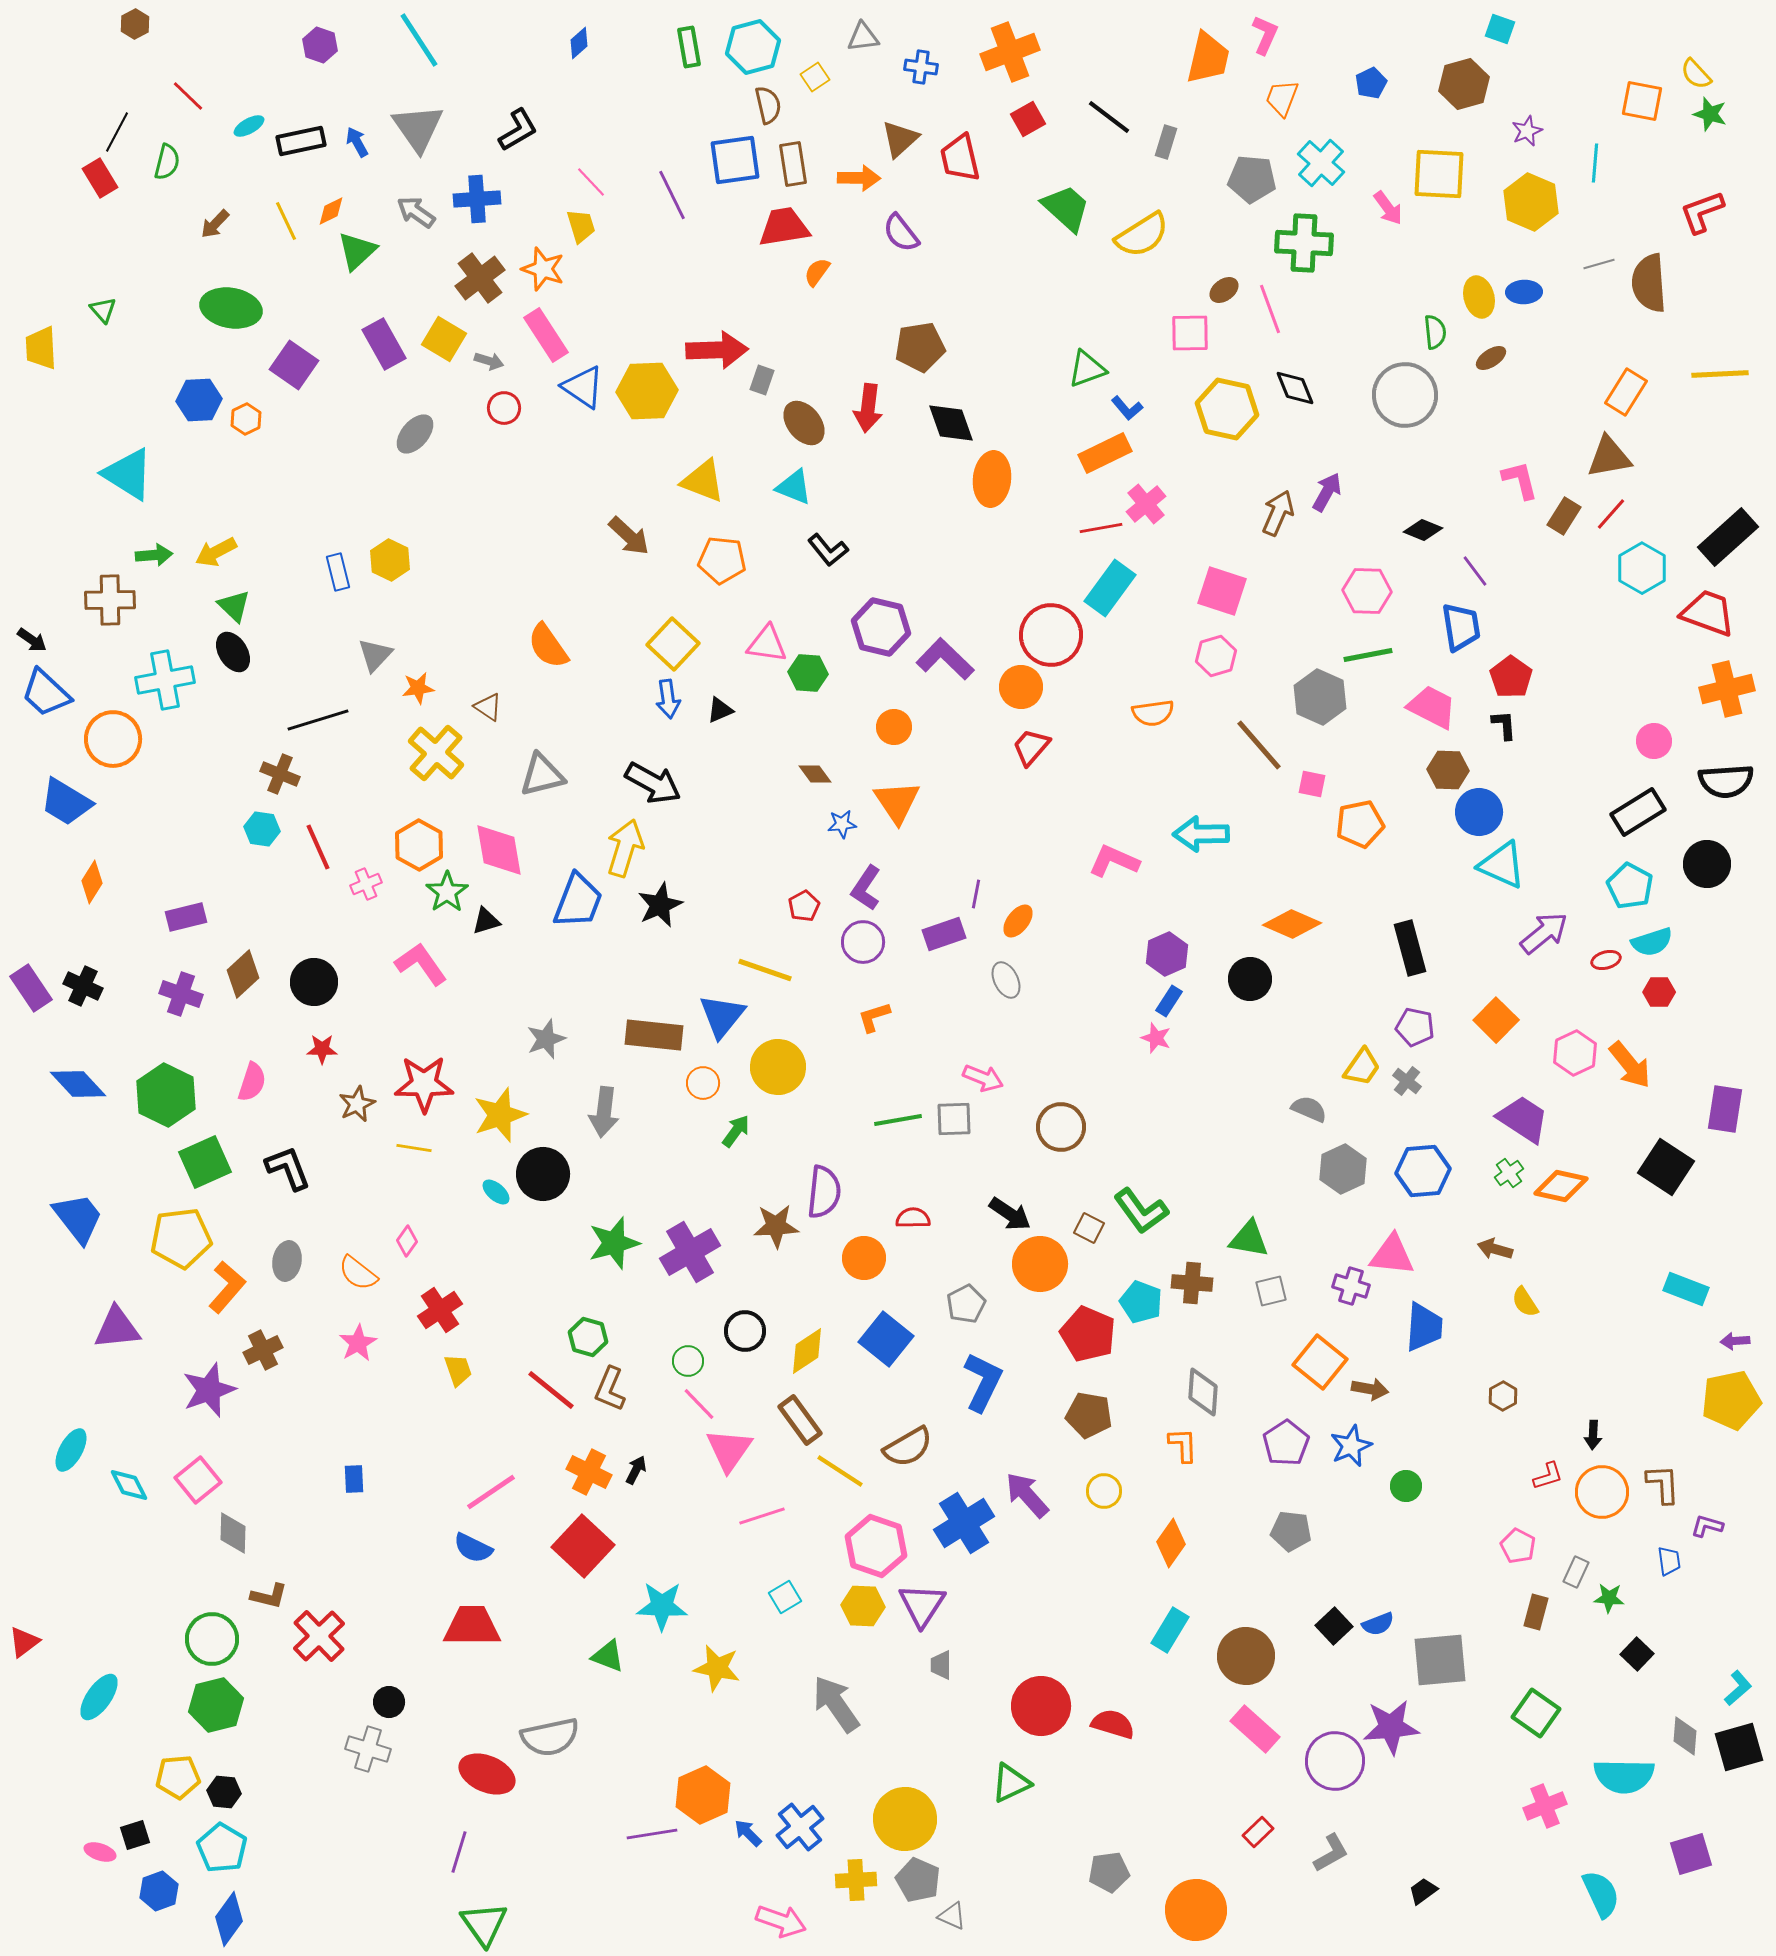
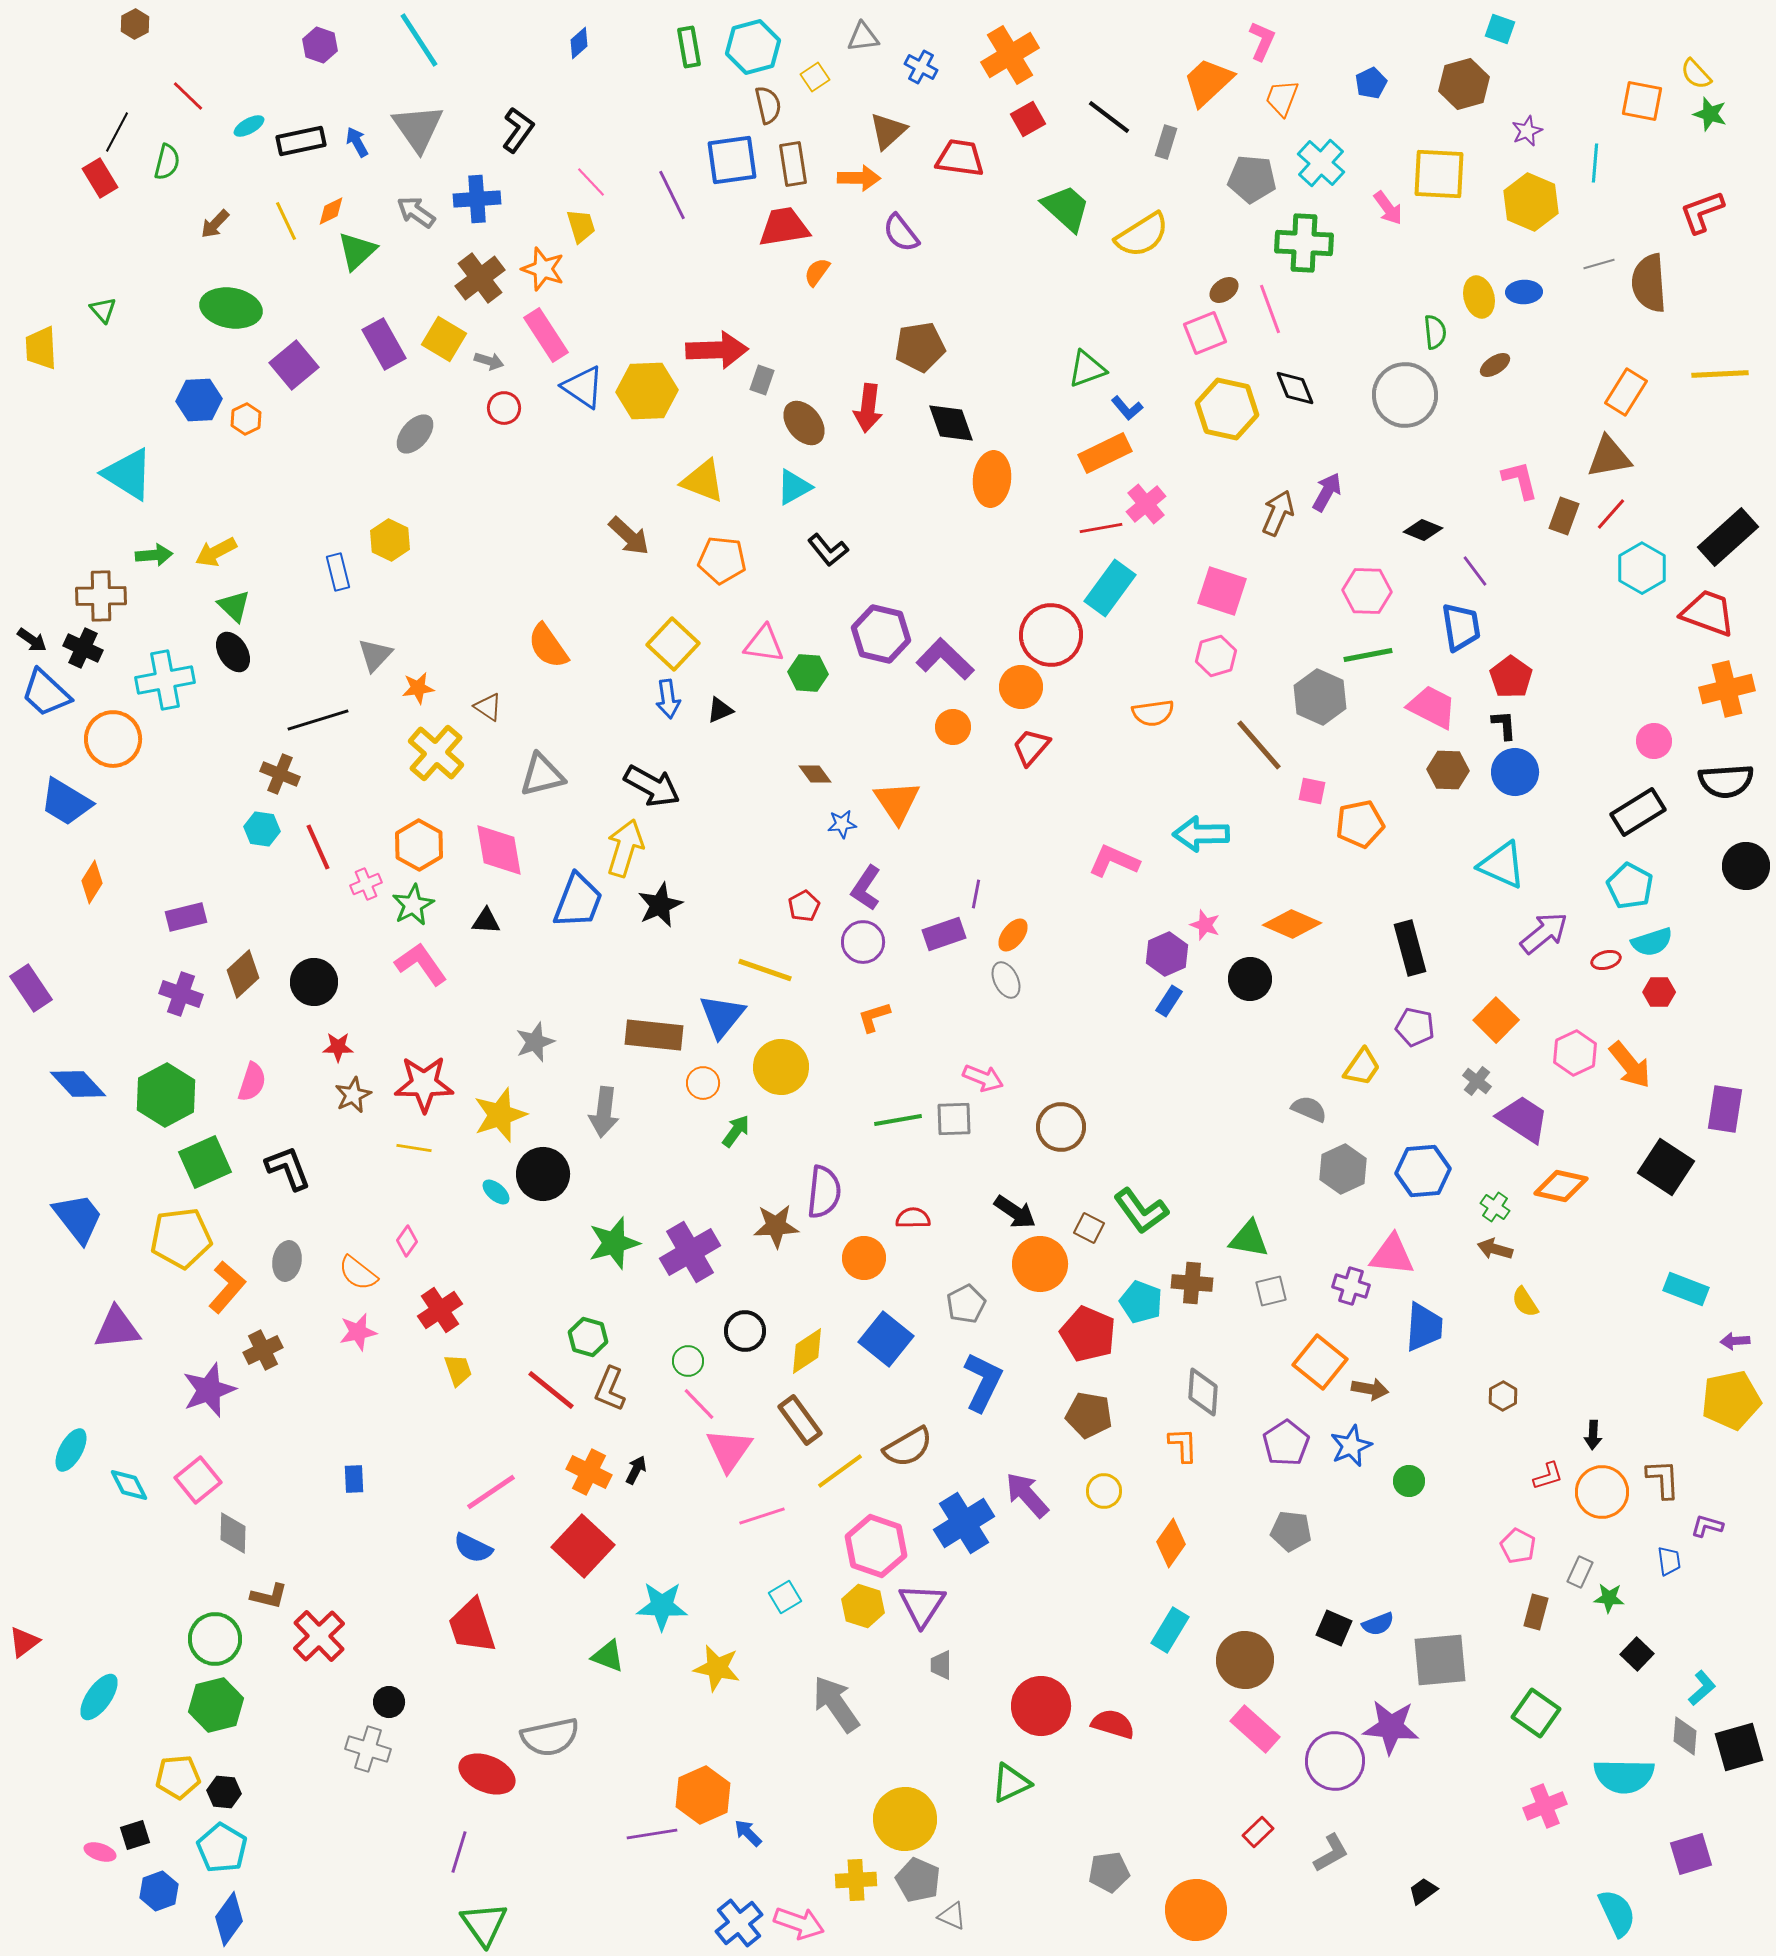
pink L-shape at (1265, 35): moved 3 px left, 6 px down
orange cross at (1010, 52): moved 3 px down; rotated 10 degrees counterclockwise
orange trapezoid at (1208, 58): moved 24 px down; rotated 146 degrees counterclockwise
blue cross at (921, 67): rotated 20 degrees clockwise
black L-shape at (518, 130): rotated 24 degrees counterclockwise
brown triangle at (900, 139): moved 12 px left, 8 px up
red trapezoid at (960, 158): rotated 111 degrees clockwise
blue square at (735, 160): moved 3 px left
pink square at (1190, 333): moved 15 px right; rotated 21 degrees counterclockwise
brown ellipse at (1491, 358): moved 4 px right, 7 px down
purple square at (294, 365): rotated 15 degrees clockwise
cyan triangle at (794, 487): rotated 51 degrees counterclockwise
brown rectangle at (1564, 516): rotated 12 degrees counterclockwise
yellow hexagon at (390, 560): moved 20 px up
brown cross at (110, 600): moved 9 px left, 4 px up
purple hexagon at (881, 627): moved 7 px down
pink triangle at (767, 644): moved 3 px left
orange circle at (894, 727): moved 59 px right
black arrow at (653, 783): moved 1 px left, 3 px down
pink square at (1312, 784): moved 7 px down
blue circle at (1479, 812): moved 36 px right, 40 px up
black circle at (1707, 864): moved 39 px right, 2 px down
green star at (447, 892): moved 34 px left, 13 px down; rotated 6 degrees clockwise
black triangle at (486, 921): rotated 20 degrees clockwise
orange ellipse at (1018, 921): moved 5 px left, 14 px down
black cross at (83, 986): moved 338 px up
pink star at (1156, 1038): moved 49 px right, 113 px up
gray star at (546, 1039): moved 11 px left, 3 px down
red star at (322, 1049): moved 16 px right, 2 px up
yellow circle at (778, 1067): moved 3 px right
gray cross at (1407, 1081): moved 70 px right
green hexagon at (166, 1095): rotated 6 degrees clockwise
brown star at (357, 1104): moved 4 px left, 9 px up
green cross at (1509, 1173): moved 14 px left, 34 px down; rotated 20 degrees counterclockwise
black arrow at (1010, 1214): moved 5 px right, 2 px up
pink star at (358, 1343): moved 11 px up; rotated 18 degrees clockwise
yellow line at (840, 1471): rotated 69 degrees counterclockwise
brown L-shape at (1663, 1484): moved 5 px up
green circle at (1406, 1486): moved 3 px right, 5 px up
gray rectangle at (1576, 1572): moved 4 px right
yellow hexagon at (863, 1606): rotated 15 degrees clockwise
red trapezoid at (472, 1626): rotated 108 degrees counterclockwise
black square at (1334, 1626): moved 2 px down; rotated 24 degrees counterclockwise
green circle at (212, 1639): moved 3 px right
brown circle at (1246, 1656): moved 1 px left, 4 px down
cyan L-shape at (1738, 1688): moved 36 px left
purple star at (1391, 1727): rotated 10 degrees clockwise
blue cross at (800, 1827): moved 61 px left, 96 px down
cyan semicircle at (1601, 1894): moved 16 px right, 19 px down
pink arrow at (781, 1921): moved 18 px right, 2 px down
